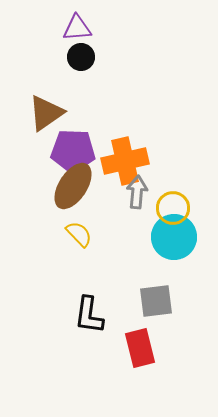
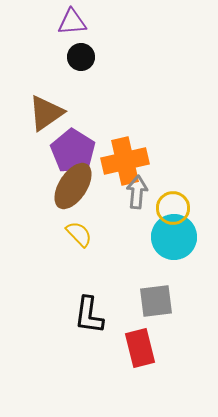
purple triangle: moved 5 px left, 6 px up
purple pentagon: rotated 30 degrees clockwise
